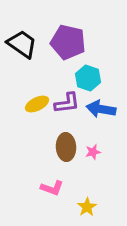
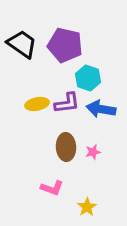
purple pentagon: moved 3 px left, 3 px down
yellow ellipse: rotated 15 degrees clockwise
